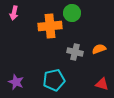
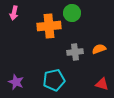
orange cross: moved 1 px left
gray cross: rotated 21 degrees counterclockwise
